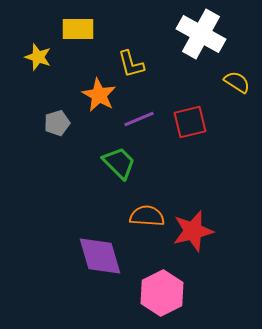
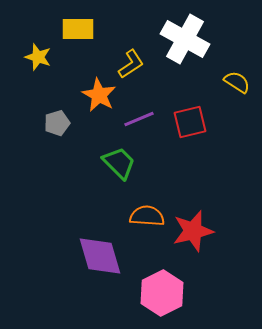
white cross: moved 16 px left, 5 px down
yellow L-shape: rotated 108 degrees counterclockwise
